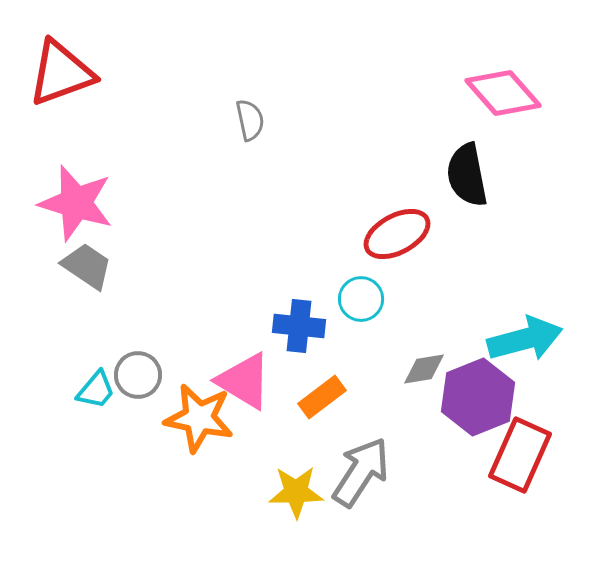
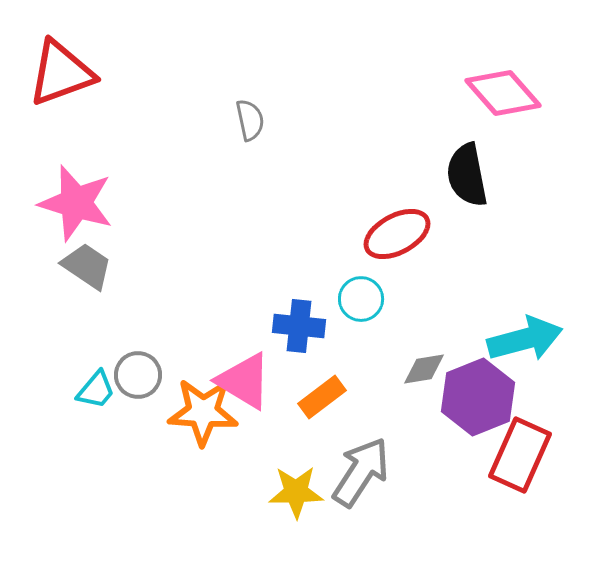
orange star: moved 4 px right, 6 px up; rotated 8 degrees counterclockwise
